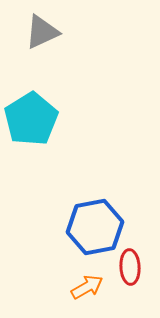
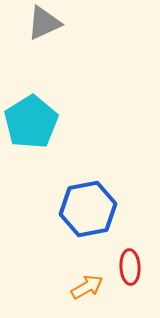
gray triangle: moved 2 px right, 9 px up
cyan pentagon: moved 3 px down
blue hexagon: moved 7 px left, 18 px up
